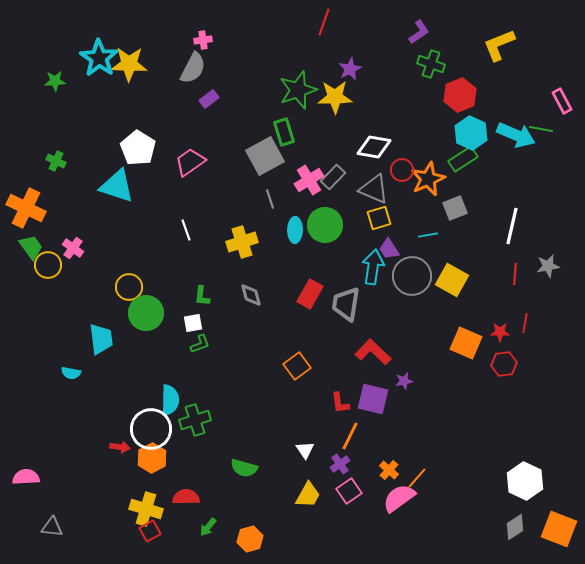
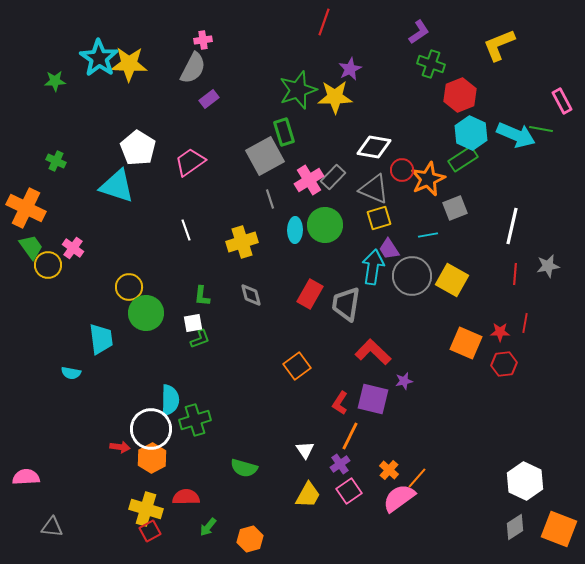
green L-shape at (200, 344): moved 5 px up
red L-shape at (340, 403): rotated 40 degrees clockwise
